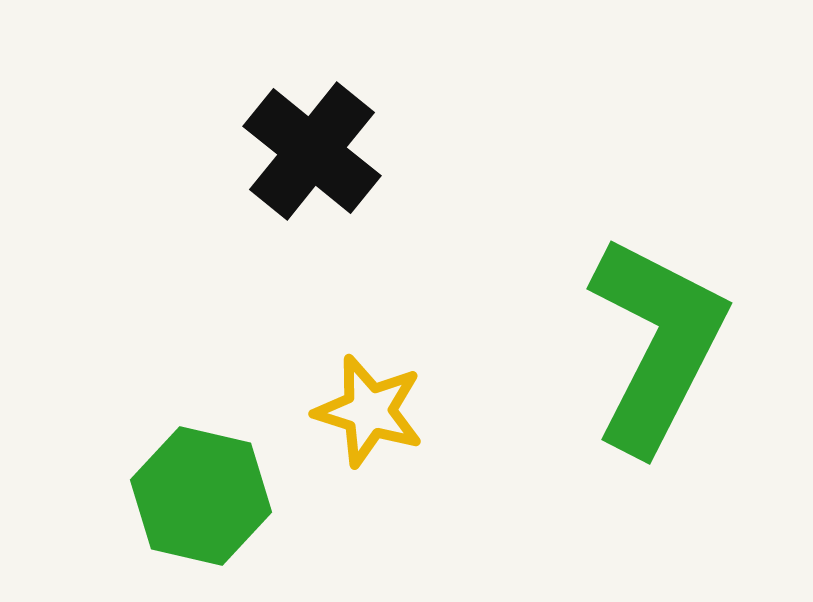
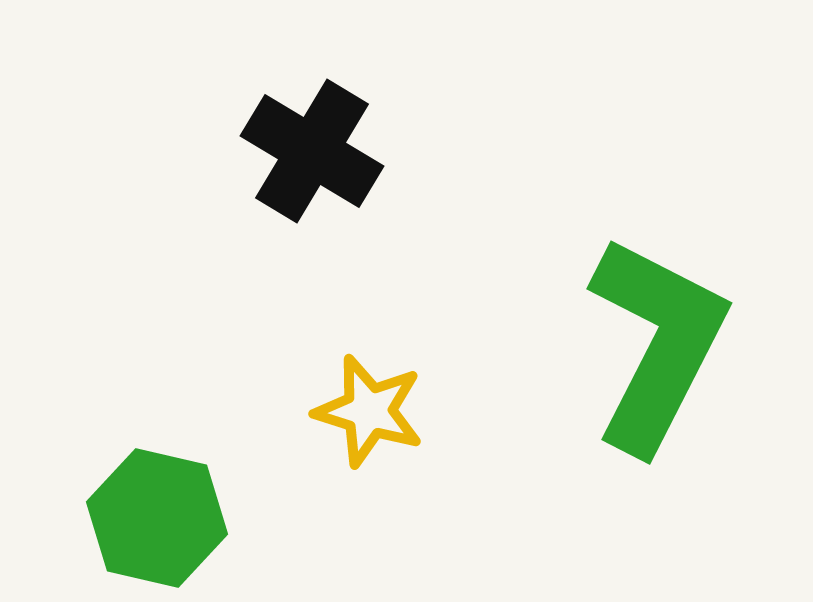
black cross: rotated 8 degrees counterclockwise
green hexagon: moved 44 px left, 22 px down
